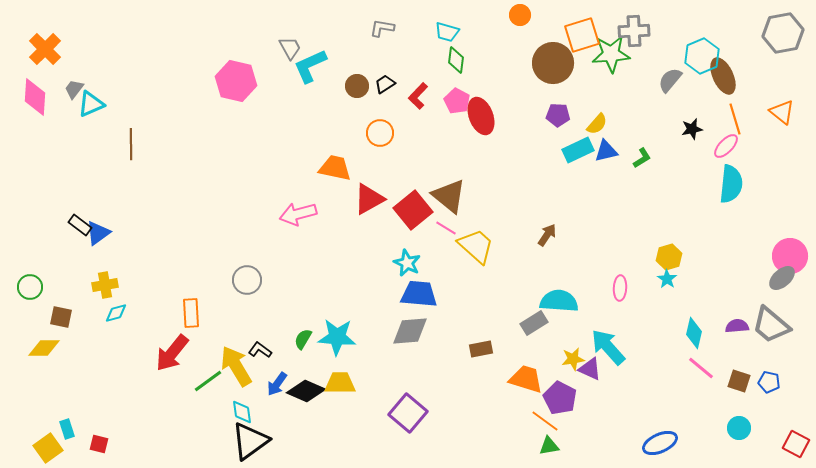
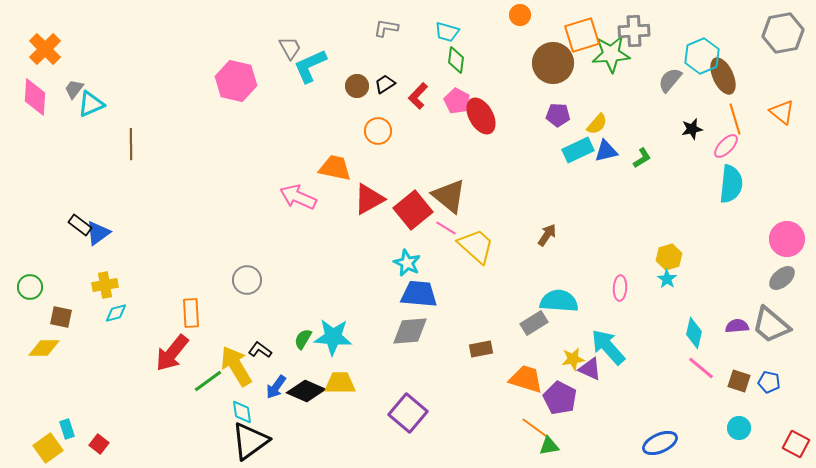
gray L-shape at (382, 28): moved 4 px right
red ellipse at (481, 116): rotated 9 degrees counterclockwise
orange circle at (380, 133): moved 2 px left, 2 px up
pink arrow at (298, 214): moved 17 px up; rotated 39 degrees clockwise
pink circle at (790, 256): moved 3 px left, 17 px up
cyan star at (337, 337): moved 4 px left
blue arrow at (277, 384): moved 1 px left, 3 px down
orange line at (545, 421): moved 10 px left, 7 px down
red square at (99, 444): rotated 24 degrees clockwise
